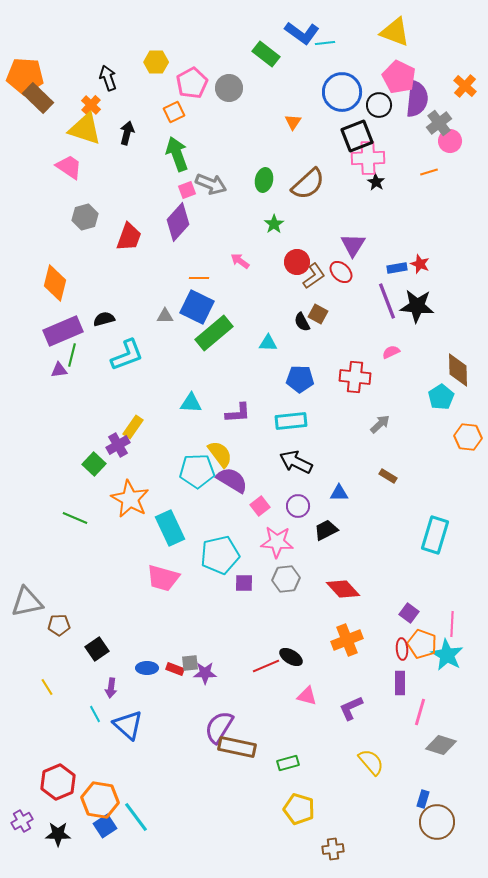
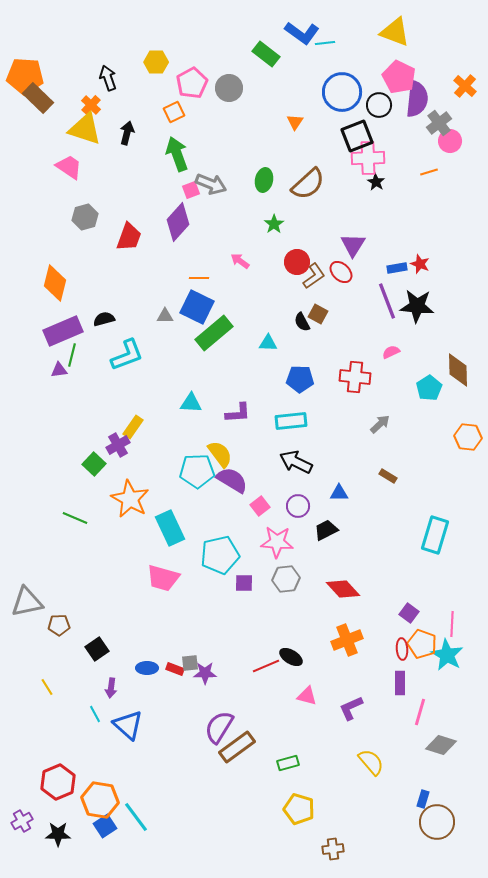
orange triangle at (293, 122): moved 2 px right
pink square at (187, 190): moved 4 px right
cyan pentagon at (441, 397): moved 12 px left, 9 px up
brown rectangle at (237, 747): rotated 48 degrees counterclockwise
